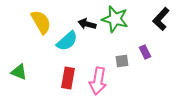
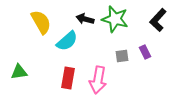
black L-shape: moved 3 px left, 1 px down
black arrow: moved 2 px left, 5 px up
gray square: moved 5 px up
green triangle: rotated 30 degrees counterclockwise
pink arrow: moved 1 px up
